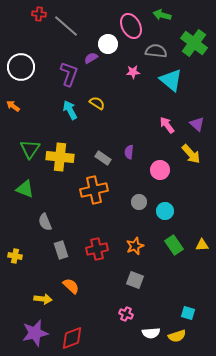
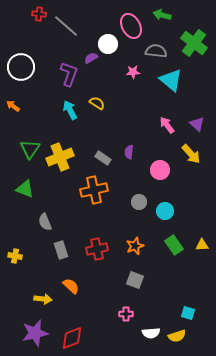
yellow cross at (60, 157): rotated 28 degrees counterclockwise
pink cross at (126, 314): rotated 24 degrees counterclockwise
